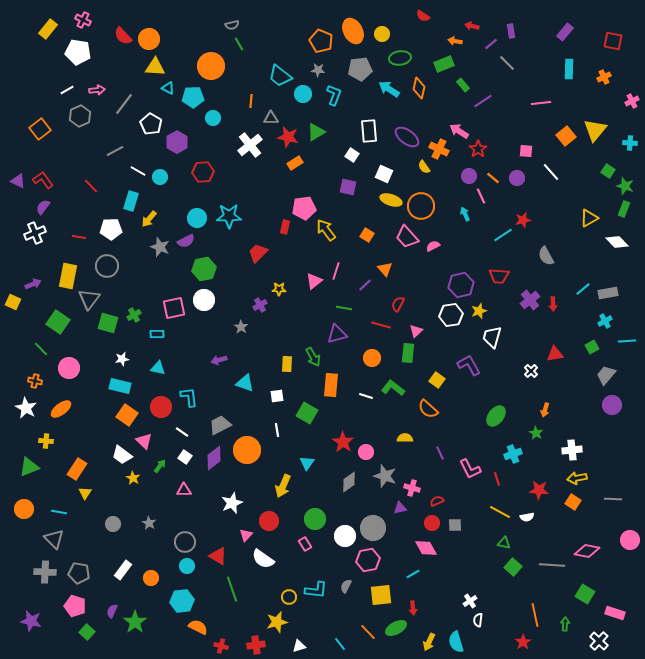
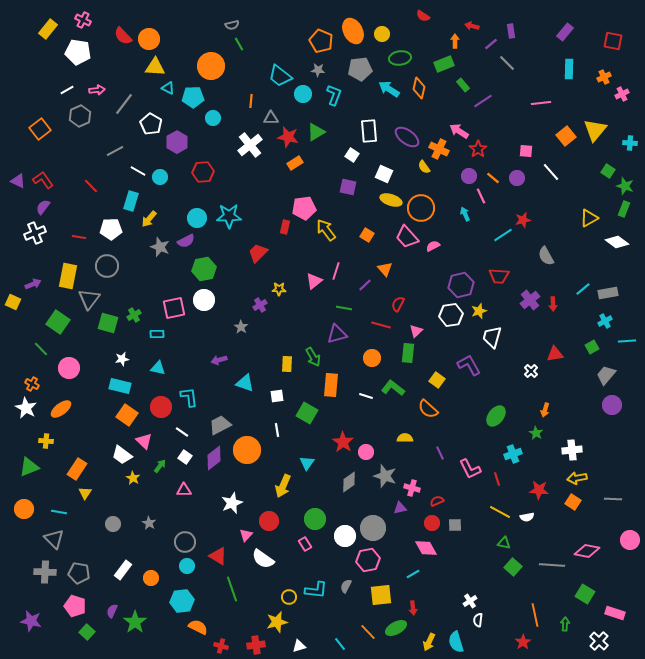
orange arrow at (455, 41): rotated 80 degrees clockwise
pink cross at (632, 101): moved 10 px left, 7 px up
orange circle at (421, 206): moved 2 px down
white diamond at (617, 242): rotated 10 degrees counterclockwise
orange cross at (35, 381): moved 3 px left, 3 px down; rotated 16 degrees clockwise
